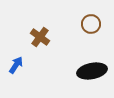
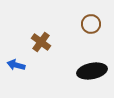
brown cross: moved 1 px right, 5 px down
blue arrow: rotated 108 degrees counterclockwise
